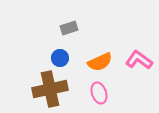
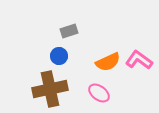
gray rectangle: moved 3 px down
blue circle: moved 1 px left, 2 px up
orange semicircle: moved 8 px right
pink ellipse: rotated 35 degrees counterclockwise
